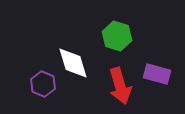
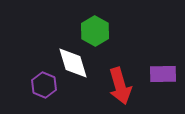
green hexagon: moved 22 px left, 5 px up; rotated 12 degrees clockwise
purple rectangle: moved 6 px right; rotated 16 degrees counterclockwise
purple hexagon: moved 1 px right, 1 px down
